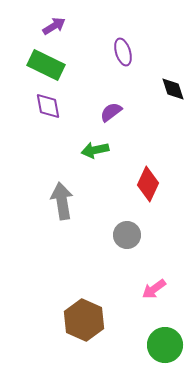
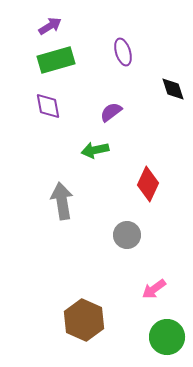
purple arrow: moved 4 px left
green rectangle: moved 10 px right, 5 px up; rotated 42 degrees counterclockwise
green circle: moved 2 px right, 8 px up
